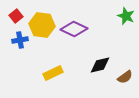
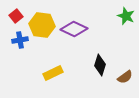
black diamond: rotated 60 degrees counterclockwise
